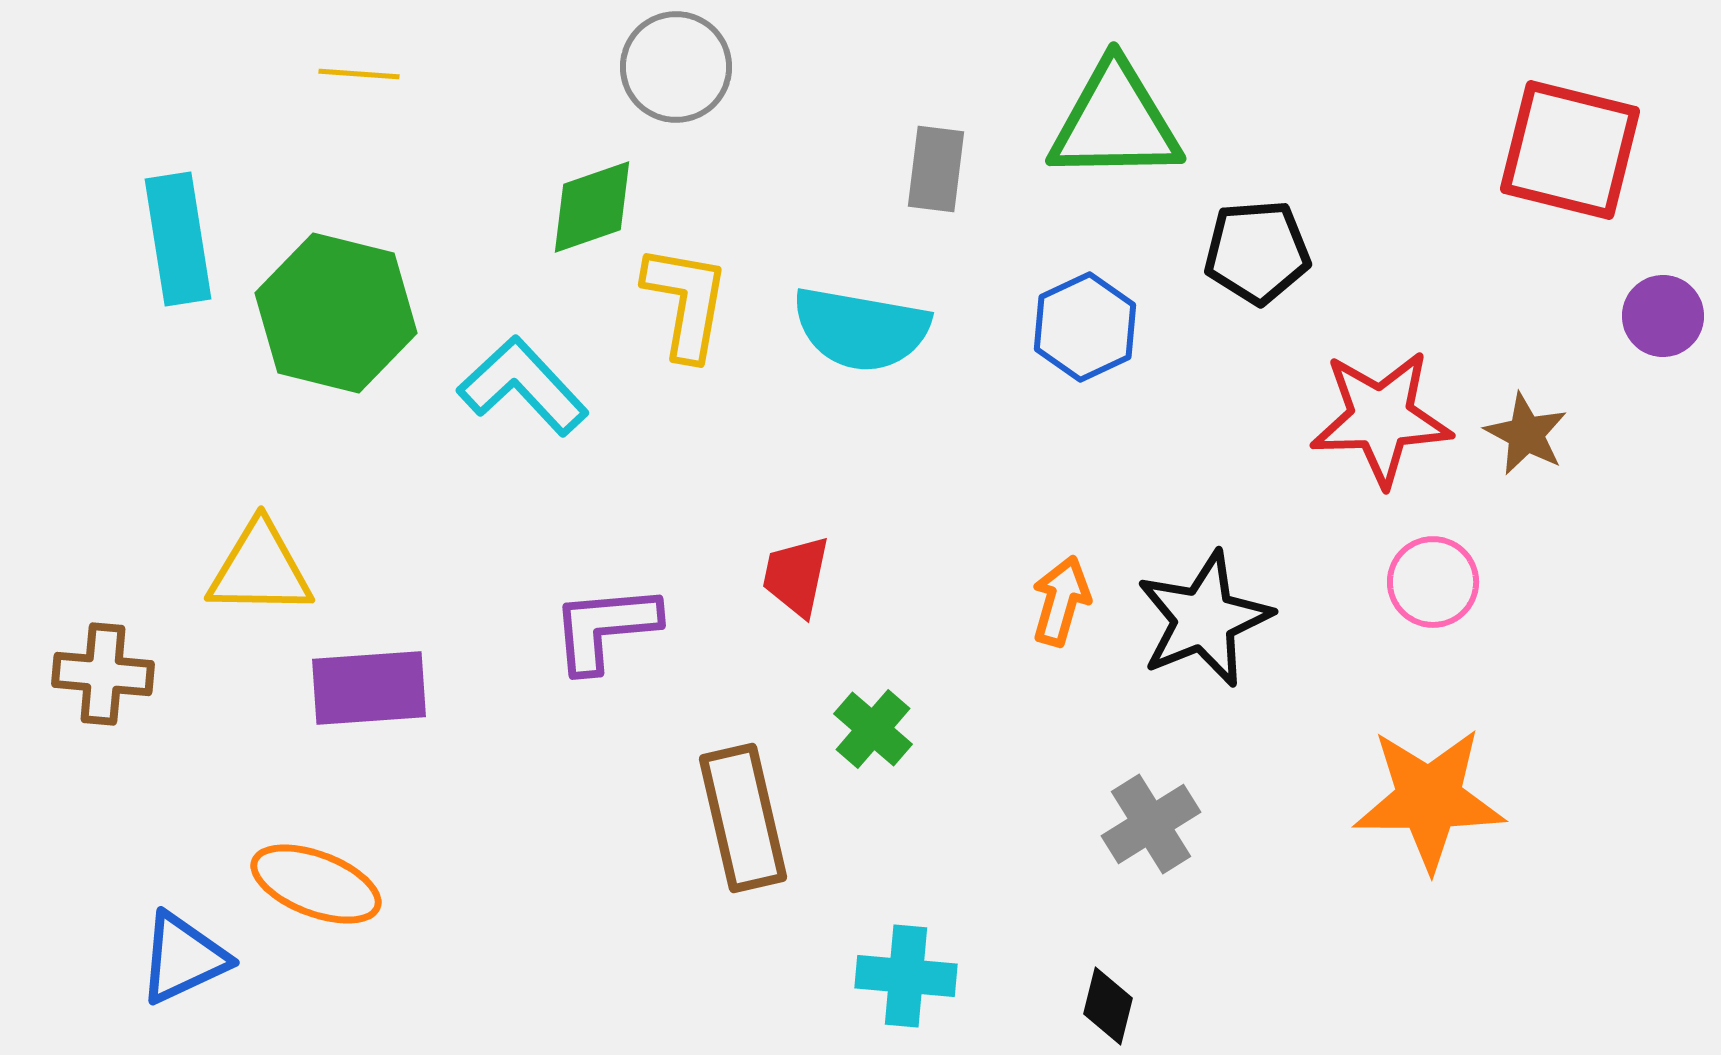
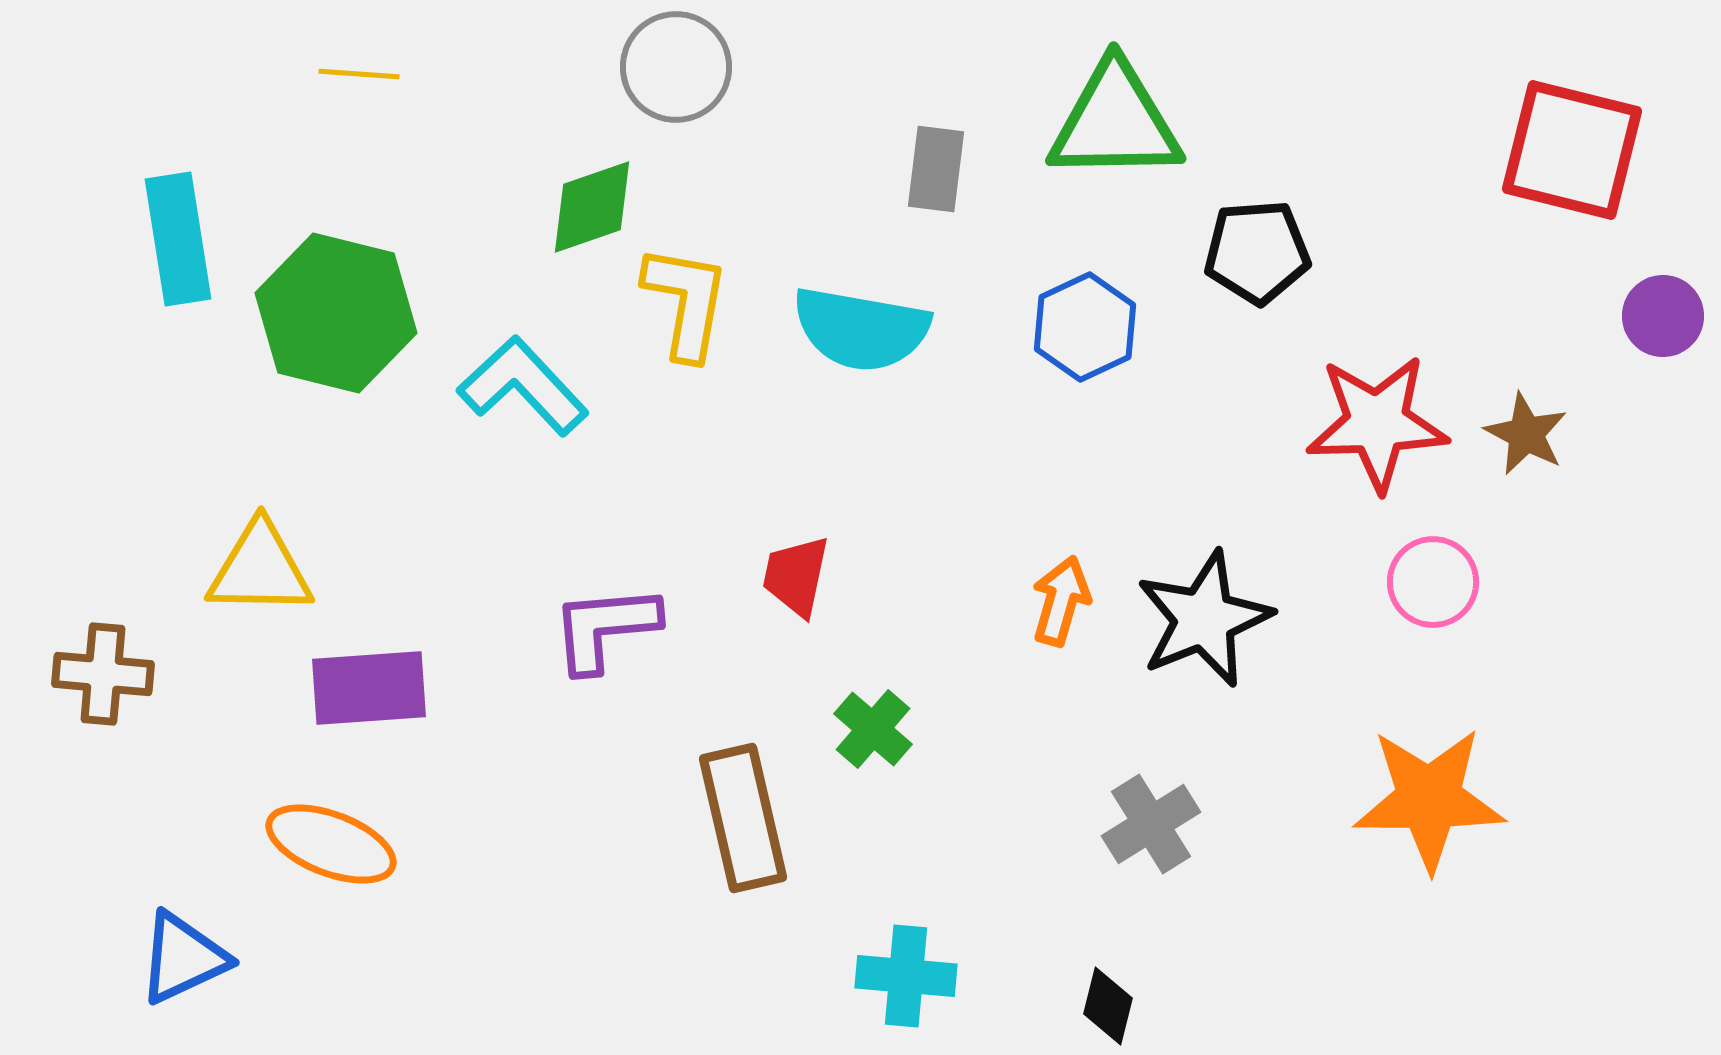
red square: moved 2 px right
red star: moved 4 px left, 5 px down
orange ellipse: moved 15 px right, 40 px up
